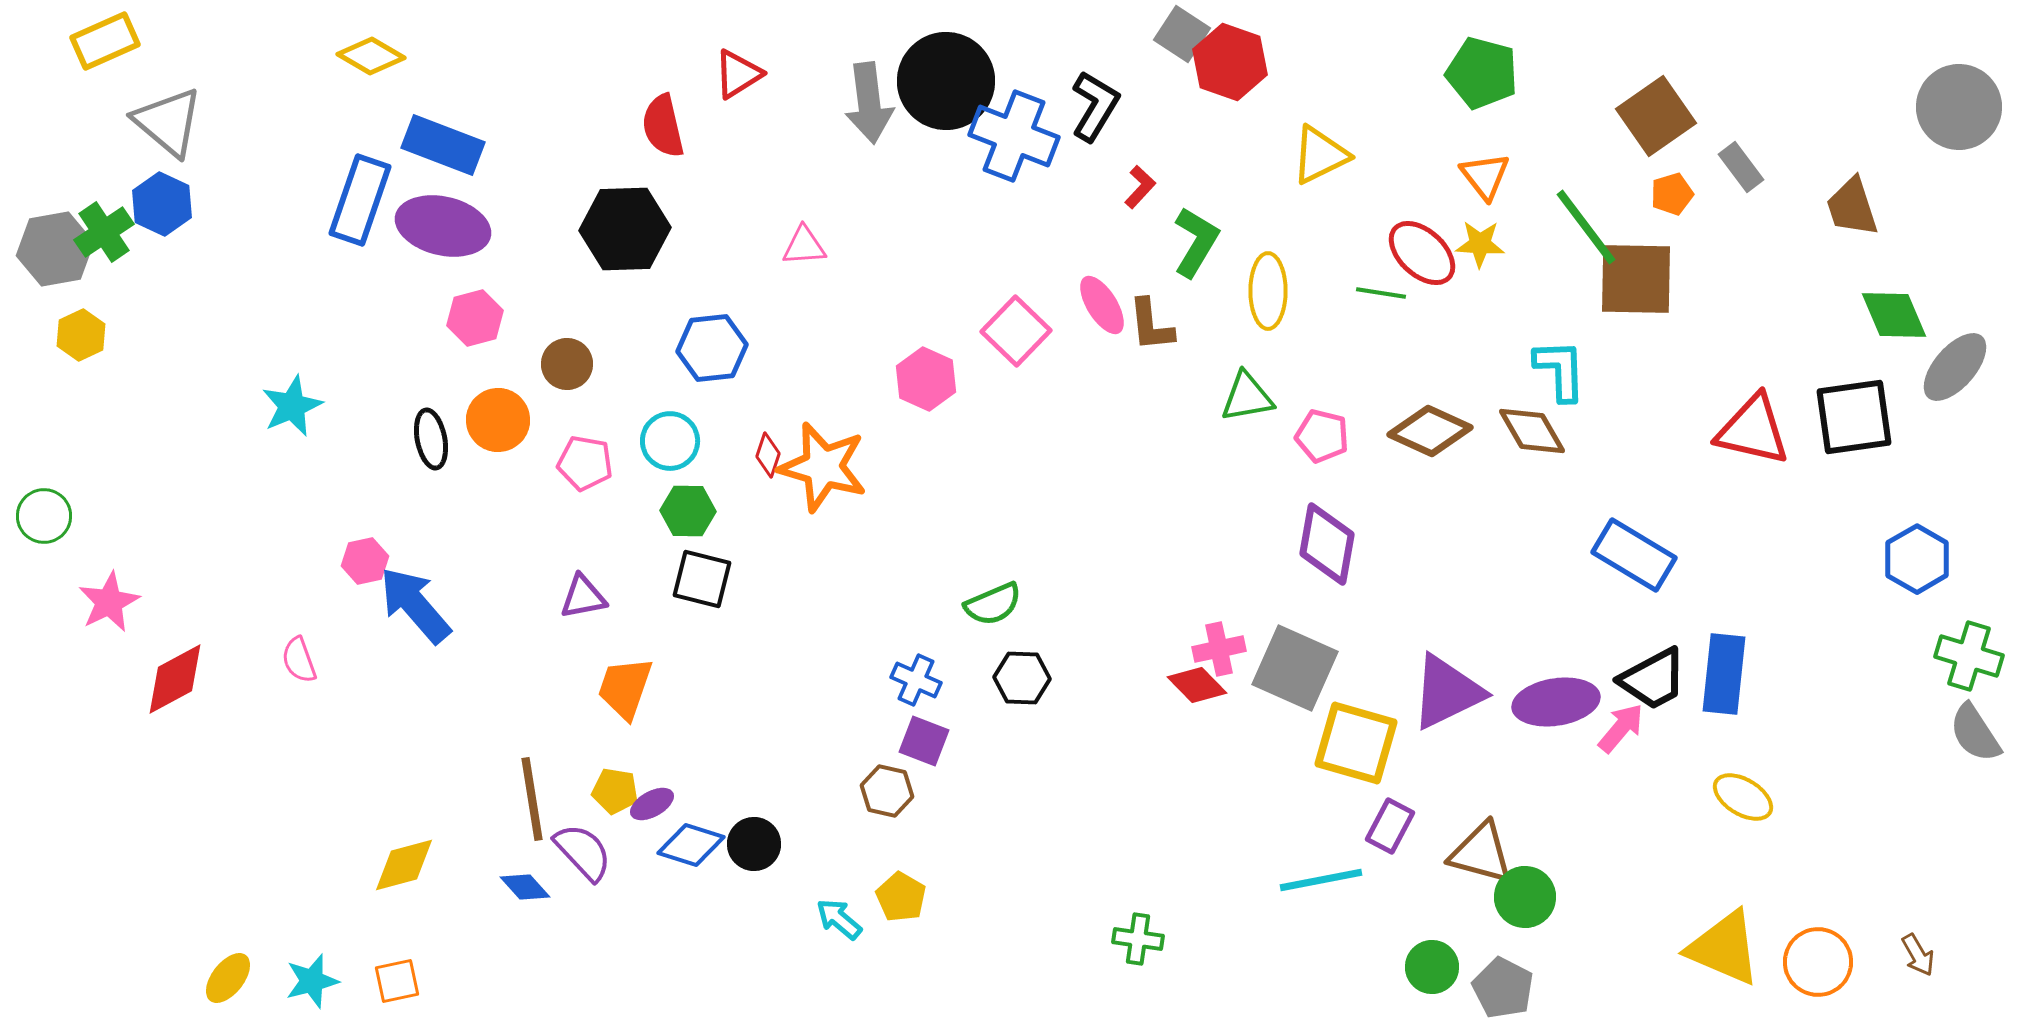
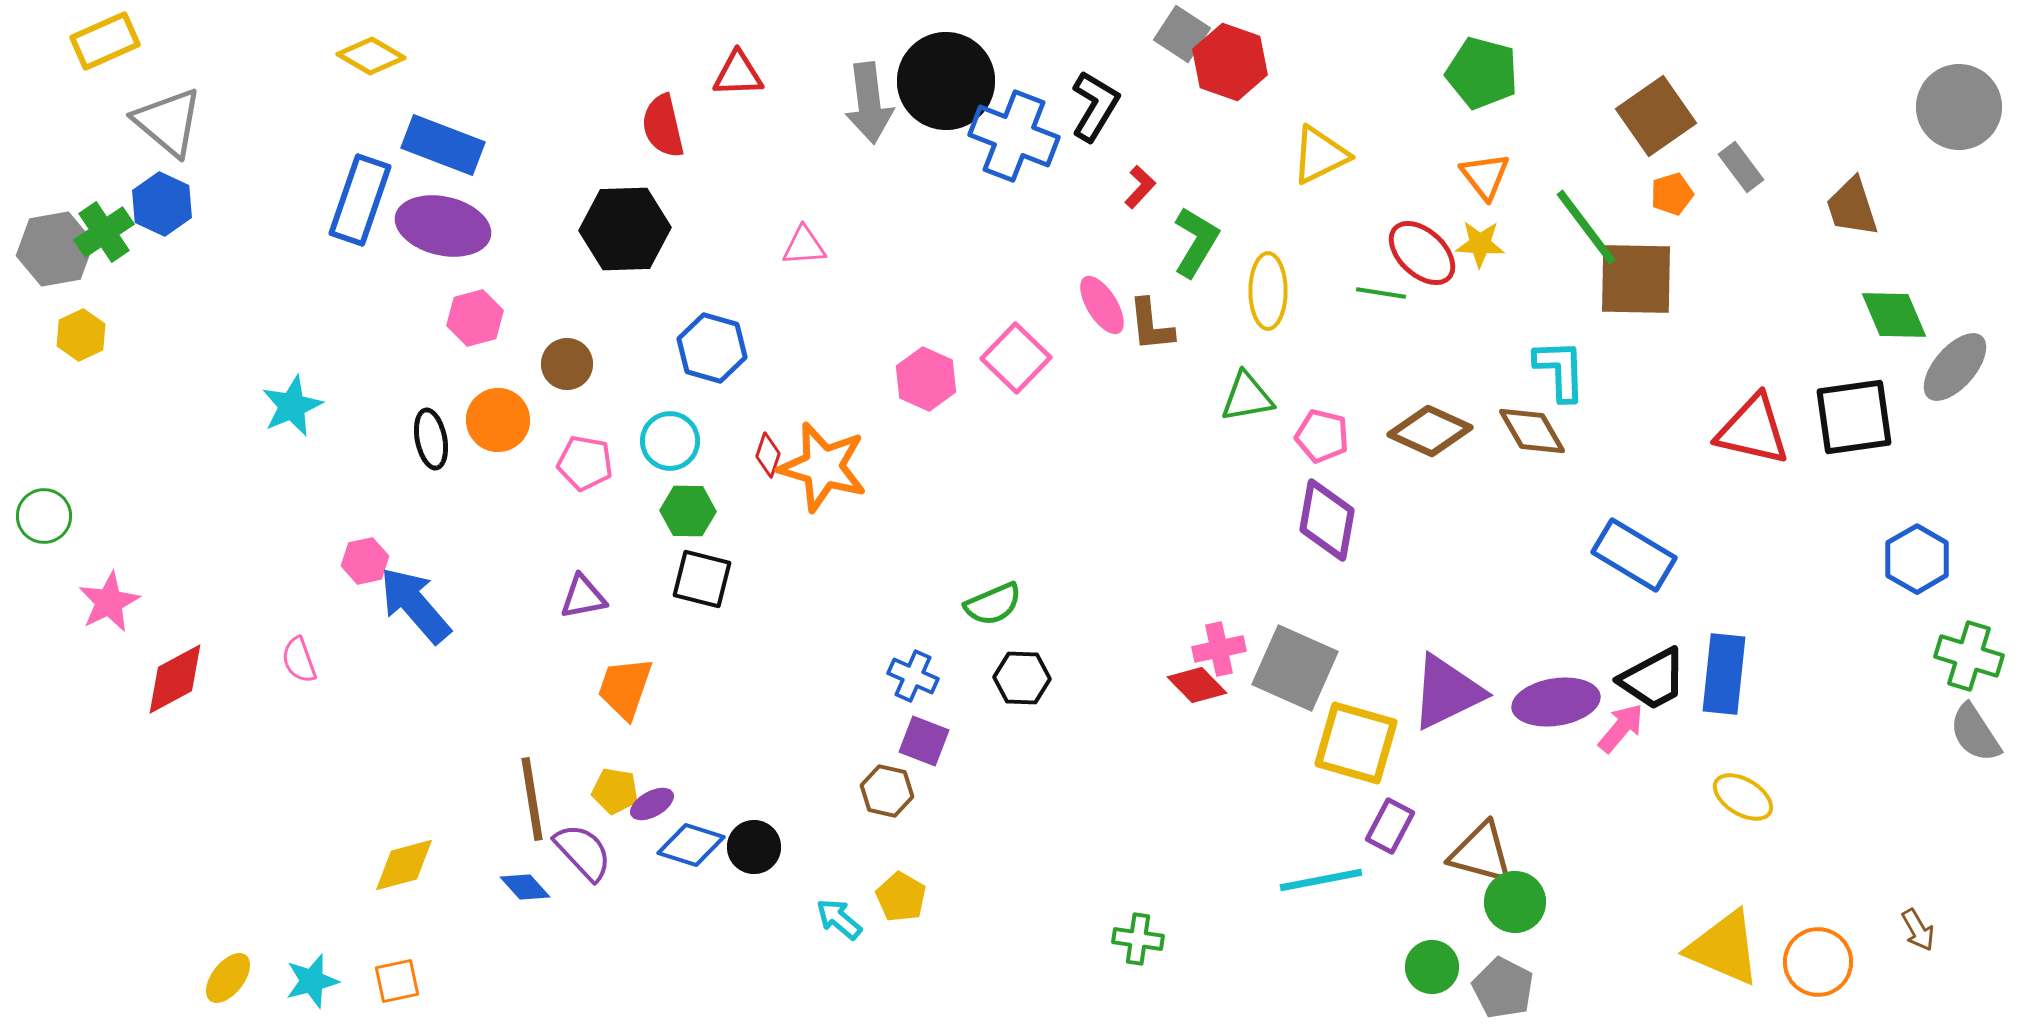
red triangle at (738, 74): rotated 30 degrees clockwise
pink square at (1016, 331): moved 27 px down
blue hexagon at (712, 348): rotated 22 degrees clockwise
purple diamond at (1327, 544): moved 24 px up
blue cross at (916, 680): moved 3 px left, 4 px up
black circle at (754, 844): moved 3 px down
green circle at (1525, 897): moved 10 px left, 5 px down
brown arrow at (1918, 955): moved 25 px up
